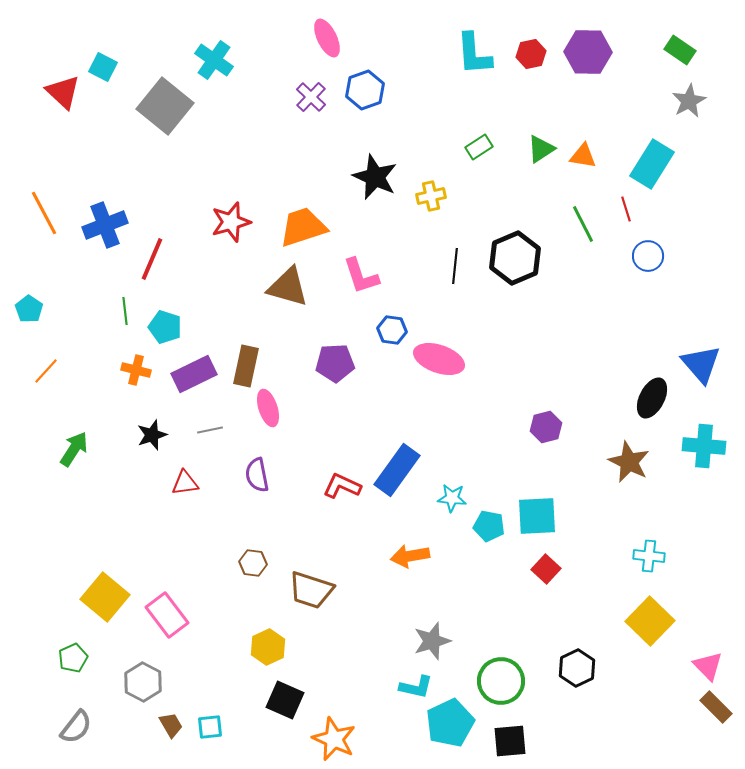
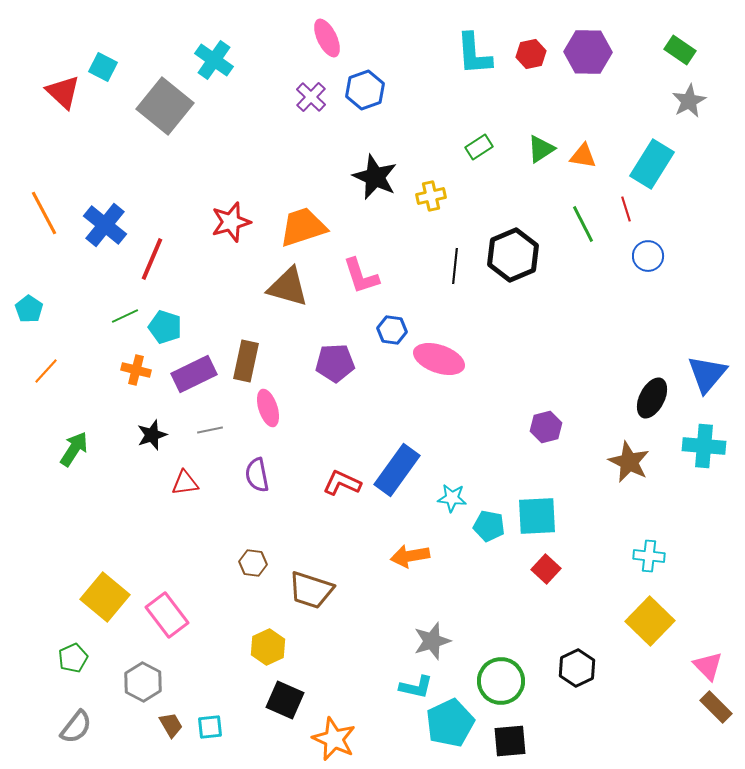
blue cross at (105, 225): rotated 30 degrees counterclockwise
black hexagon at (515, 258): moved 2 px left, 3 px up
green line at (125, 311): moved 5 px down; rotated 72 degrees clockwise
blue triangle at (701, 364): moved 6 px right, 10 px down; rotated 21 degrees clockwise
brown rectangle at (246, 366): moved 5 px up
red L-shape at (342, 486): moved 3 px up
